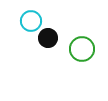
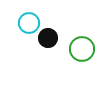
cyan circle: moved 2 px left, 2 px down
